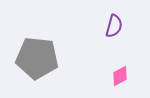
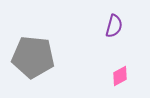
gray pentagon: moved 4 px left, 1 px up
